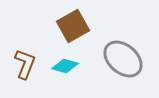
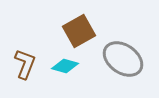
brown square: moved 6 px right, 5 px down
gray ellipse: rotated 6 degrees counterclockwise
